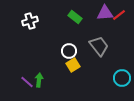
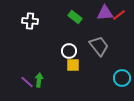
white cross: rotated 21 degrees clockwise
yellow square: rotated 32 degrees clockwise
